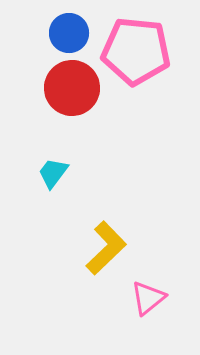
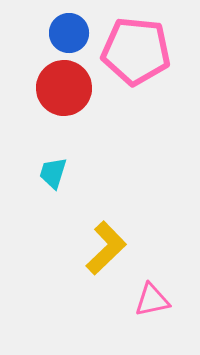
red circle: moved 8 px left
cyan trapezoid: rotated 20 degrees counterclockwise
pink triangle: moved 4 px right, 2 px down; rotated 27 degrees clockwise
